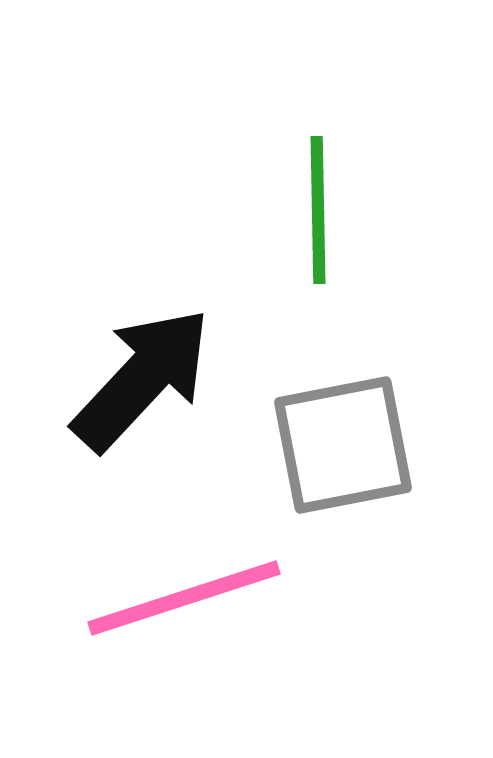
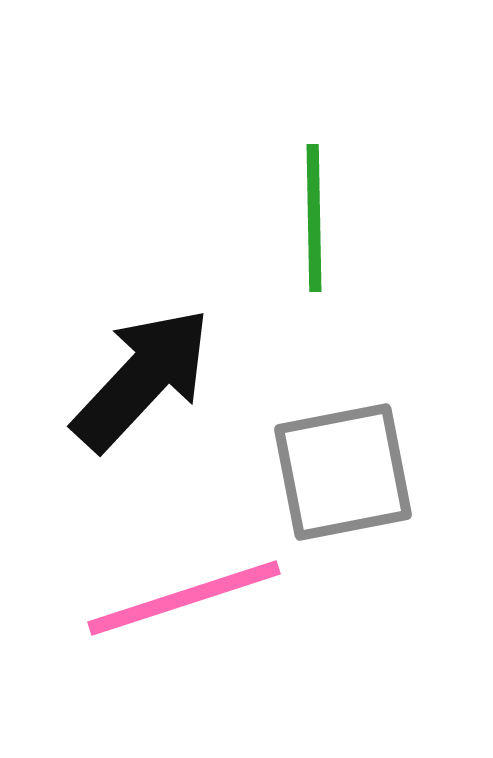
green line: moved 4 px left, 8 px down
gray square: moved 27 px down
